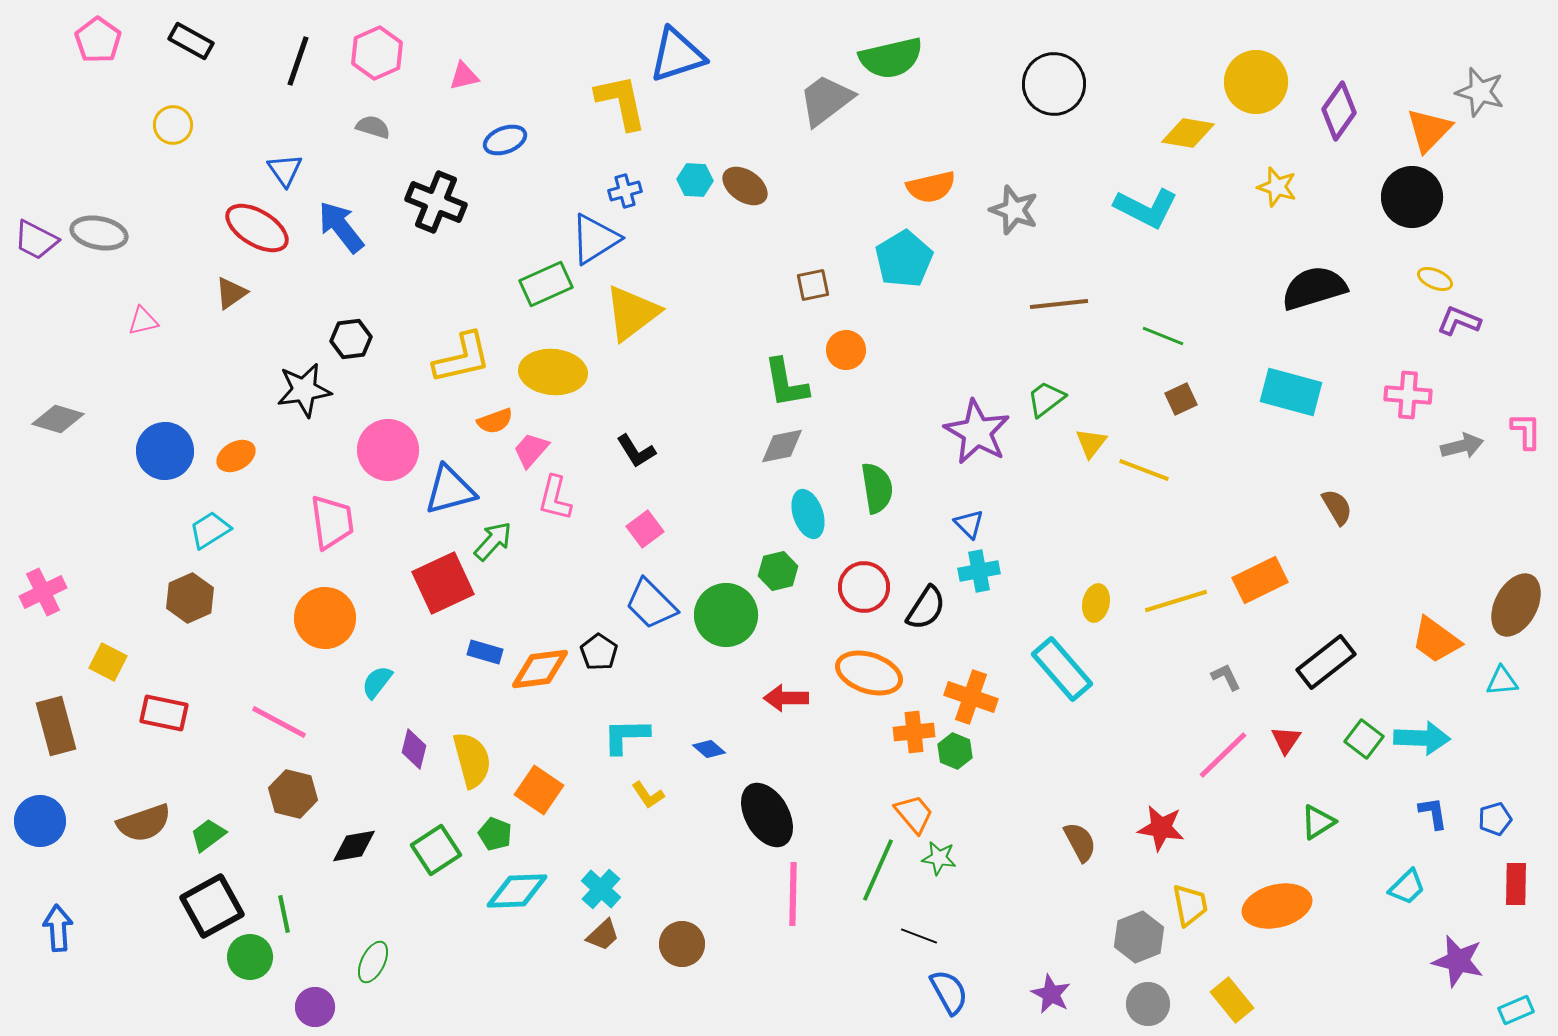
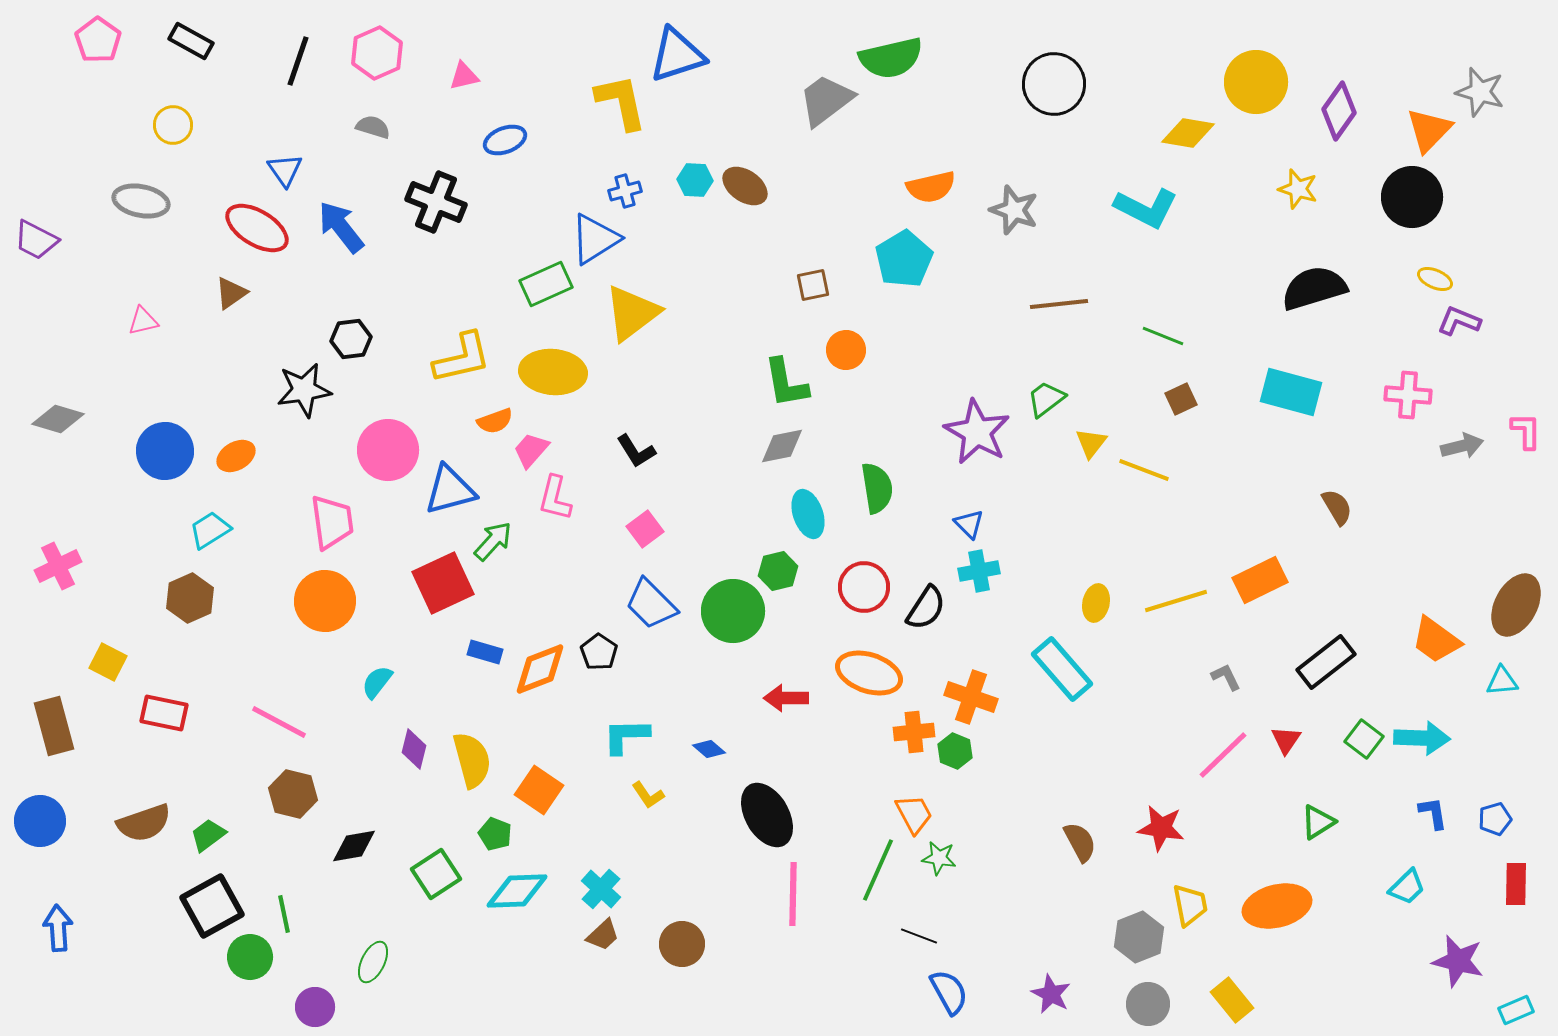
yellow star at (1277, 187): moved 21 px right, 2 px down
gray ellipse at (99, 233): moved 42 px right, 32 px up
pink cross at (43, 592): moved 15 px right, 26 px up
green circle at (726, 615): moved 7 px right, 4 px up
orange circle at (325, 618): moved 17 px up
orange diamond at (540, 669): rotated 14 degrees counterclockwise
brown rectangle at (56, 726): moved 2 px left
orange trapezoid at (914, 814): rotated 12 degrees clockwise
green square at (436, 850): moved 24 px down
